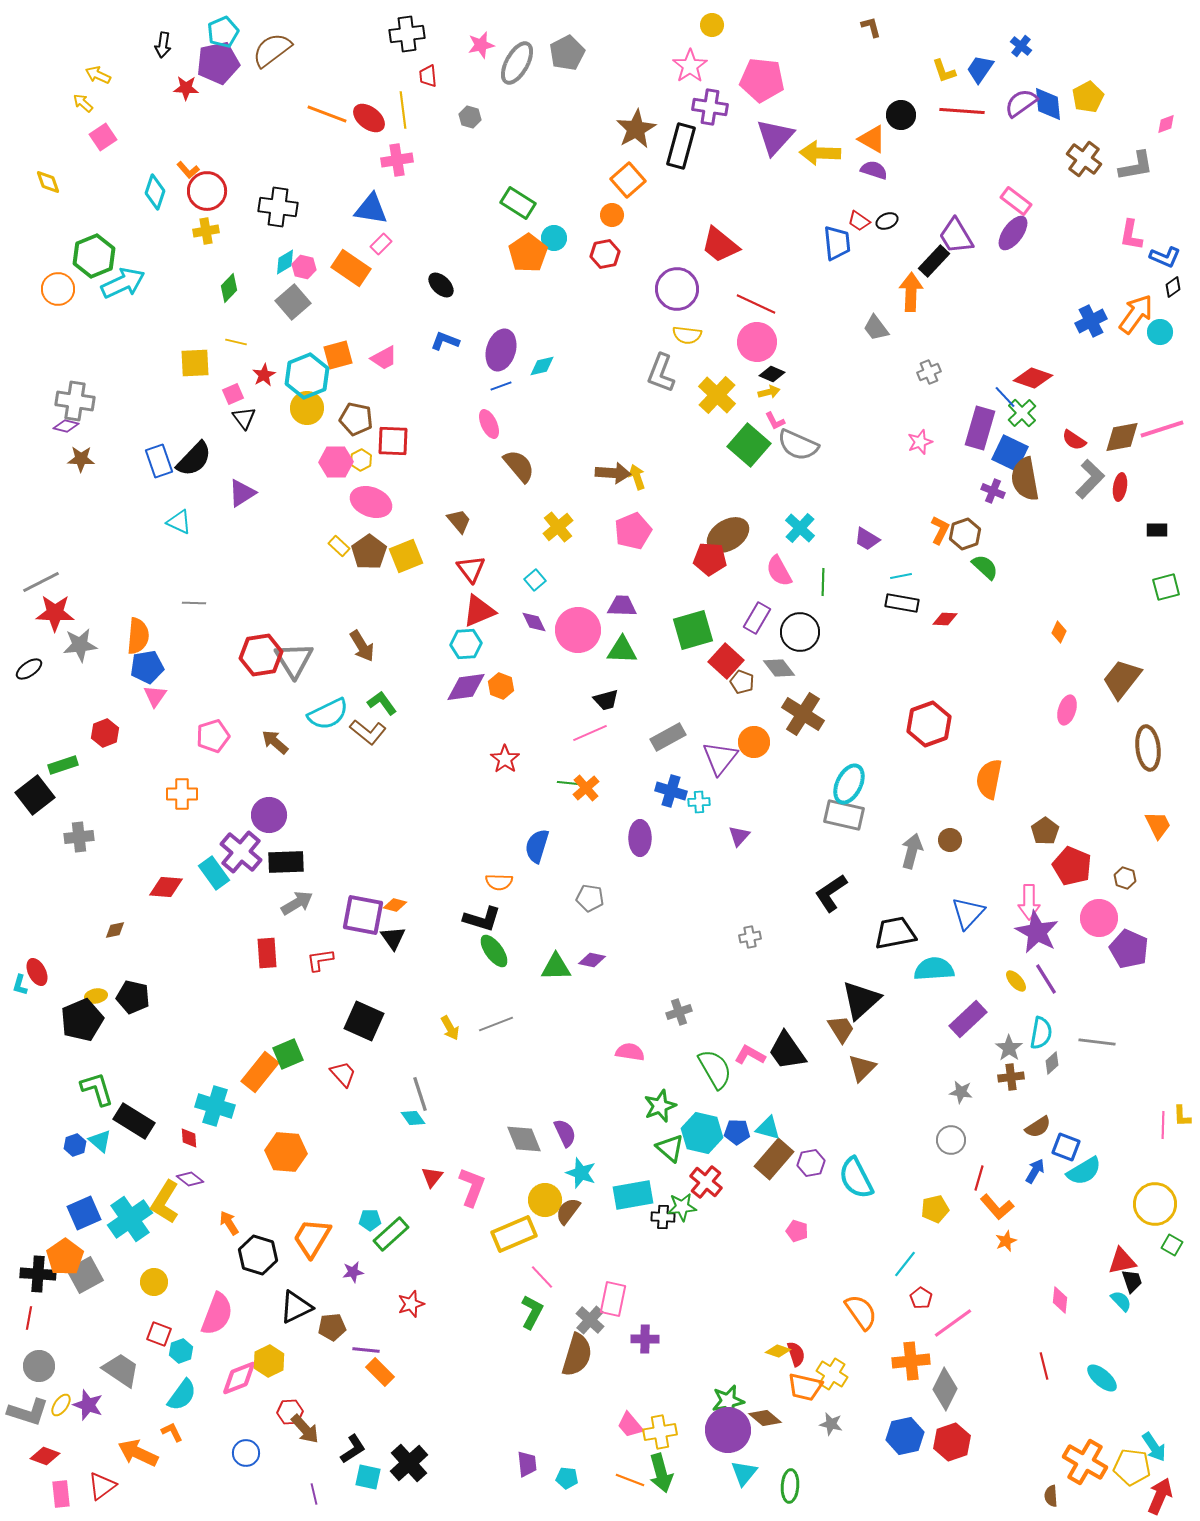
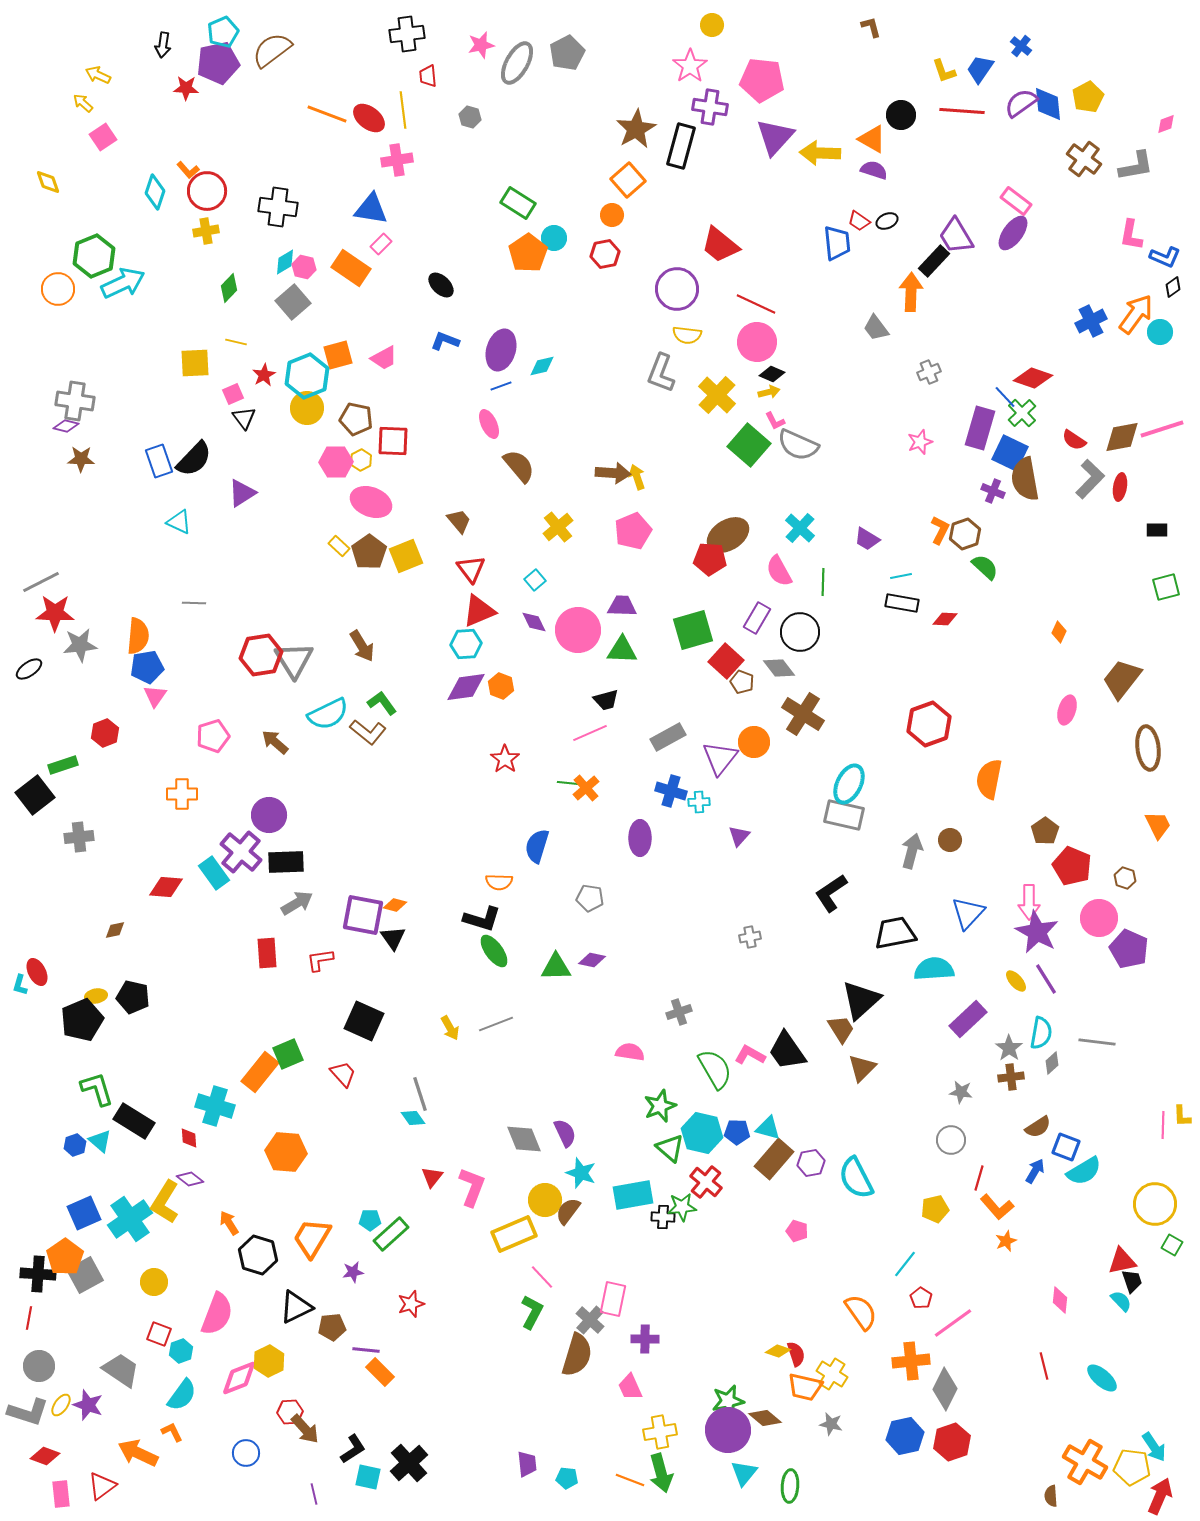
pink trapezoid at (630, 1425): moved 38 px up; rotated 16 degrees clockwise
